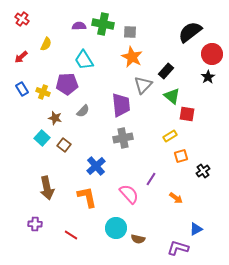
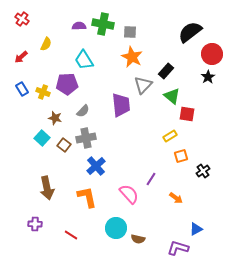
gray cross: moved 37 px left
